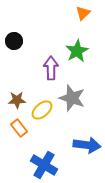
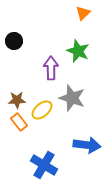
green star: moved 1 px right; rotated 20 degrees counterclockwise
orange rectangle: moved 6 px up
